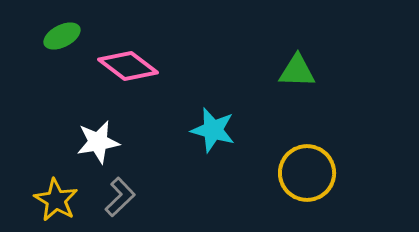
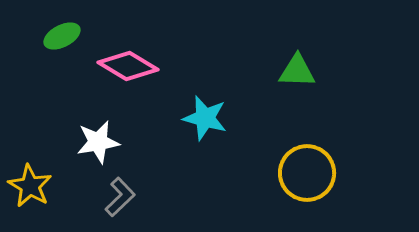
pink diamond: rotated 6 degrees counterclockwise
cyan star: moved 8 px left, 12 px up
yellow star: moved 26 px left, 14 px up
